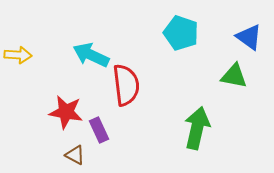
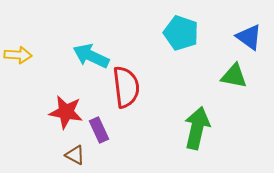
cyan arrow: moved 1 px down
red semicircle: moved 2 px down
